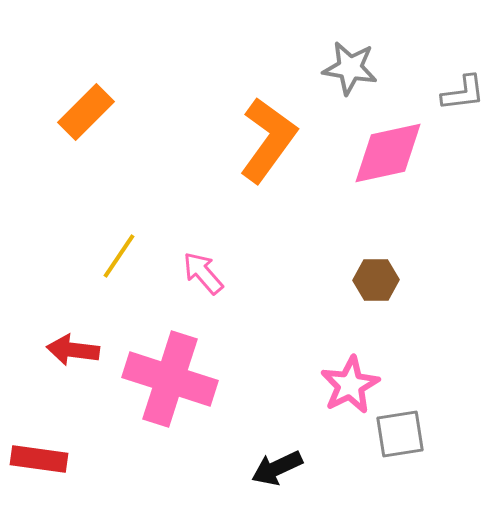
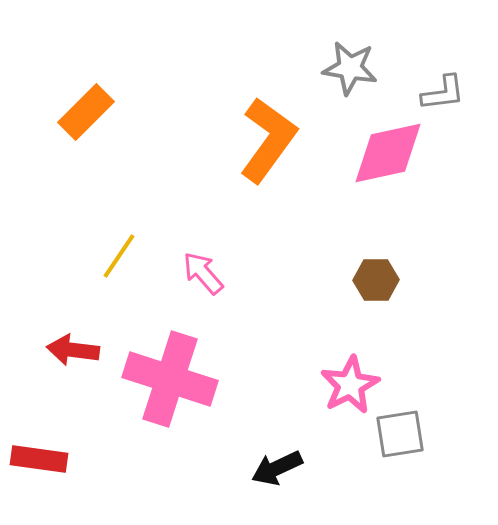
gray L-shape: moved 20 px left
